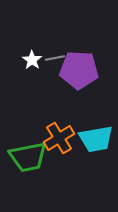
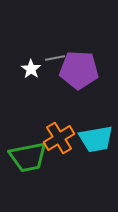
white star: moved 1 px left, 9 px down
